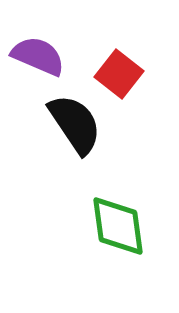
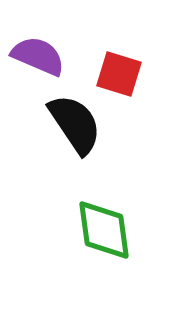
red square: rotated 21 degrees counterclockwise
green diamond: moved 14 px left, 4 px down
